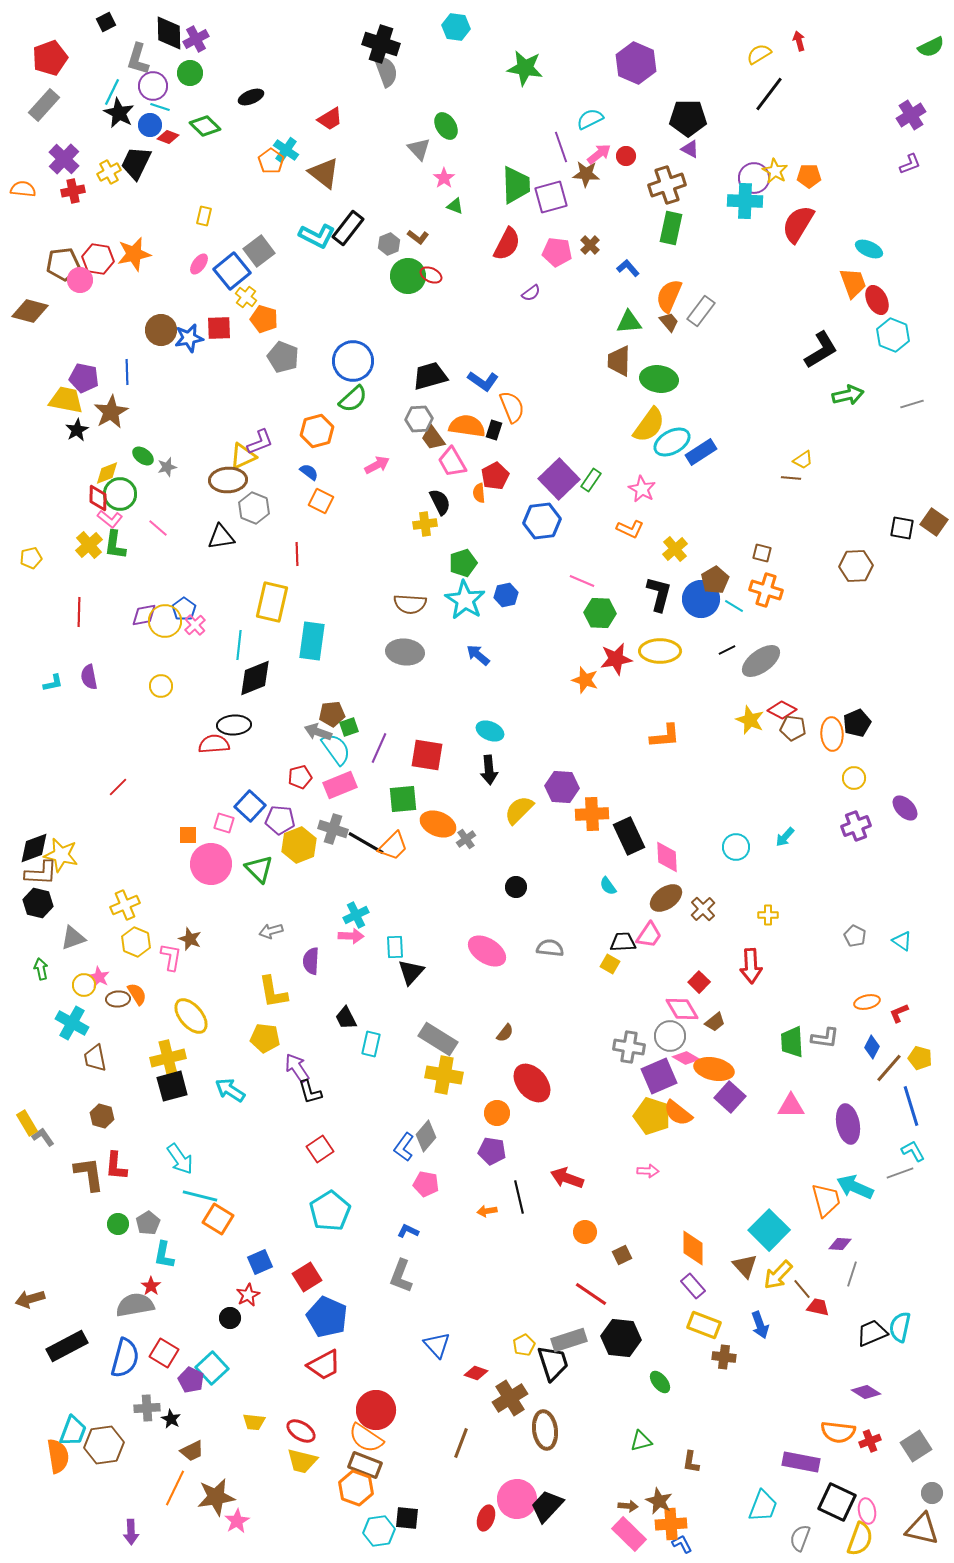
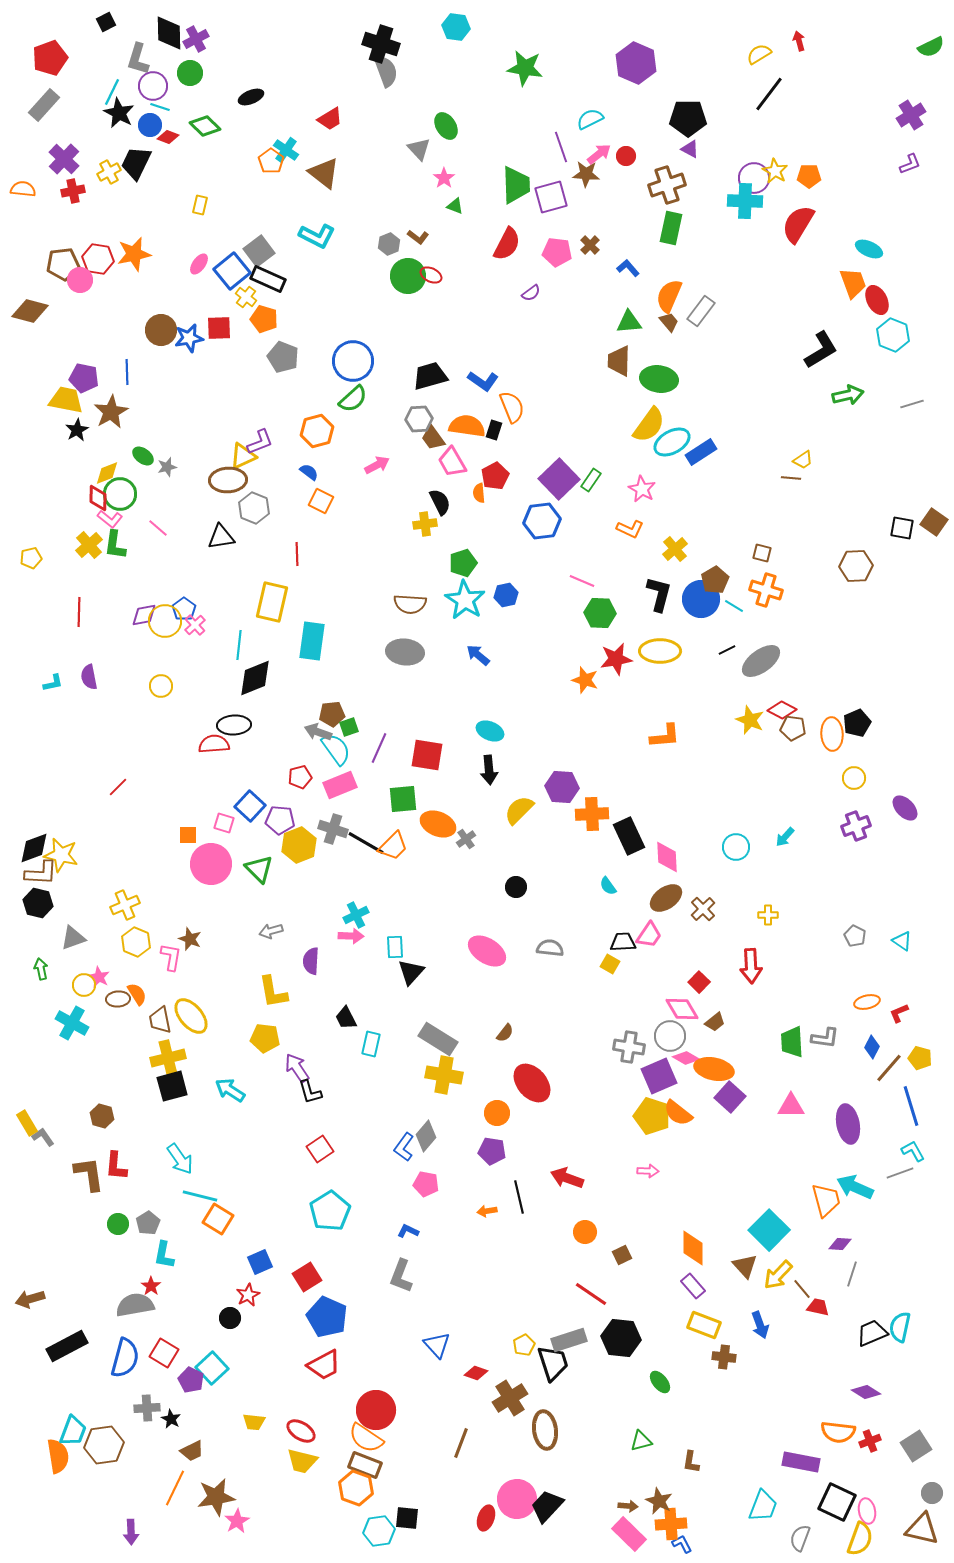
yellow rectangle at (204, 216): moved 4 px left, 11 px up
black rectangle at (348, 228): moved 80 px left, 51 px down; rotated 76 degrees clockwise
brown trapezoid at (95, 1058): moved 65 px right, 38 px up
